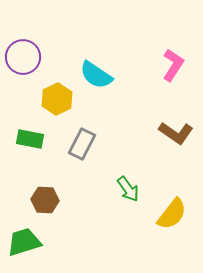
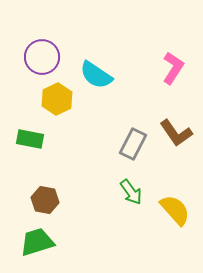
purple circle: moved 19 px right
pink L-shape: moved 3 px down
brown L-shape: rotated 20 degrees clockwise
gray rectangle: moved 51 px right
green arrow: moved 3 px right, 3 px down
brown hexagon: rotated 8 degrees clockwise
yellow semicircle: moved 3 px right, 4 px up; rotated 80 degrees counterclockwise
green trapezoid: moved 13 px right
